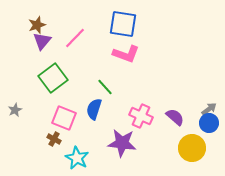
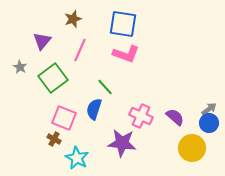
brown star: moved 36 px right, 6 px up
pink line: moved 5 px right, 12 px down; rotated 20 degrees counterclockwise
gray star: moved 5 px right, 43 px up; rotated 16 degrees counterclockwise
